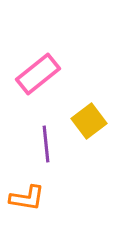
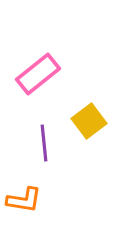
purple line: moved 2 px left, 1 px up
orange L-shape: moved 3 px left, 2 px down
